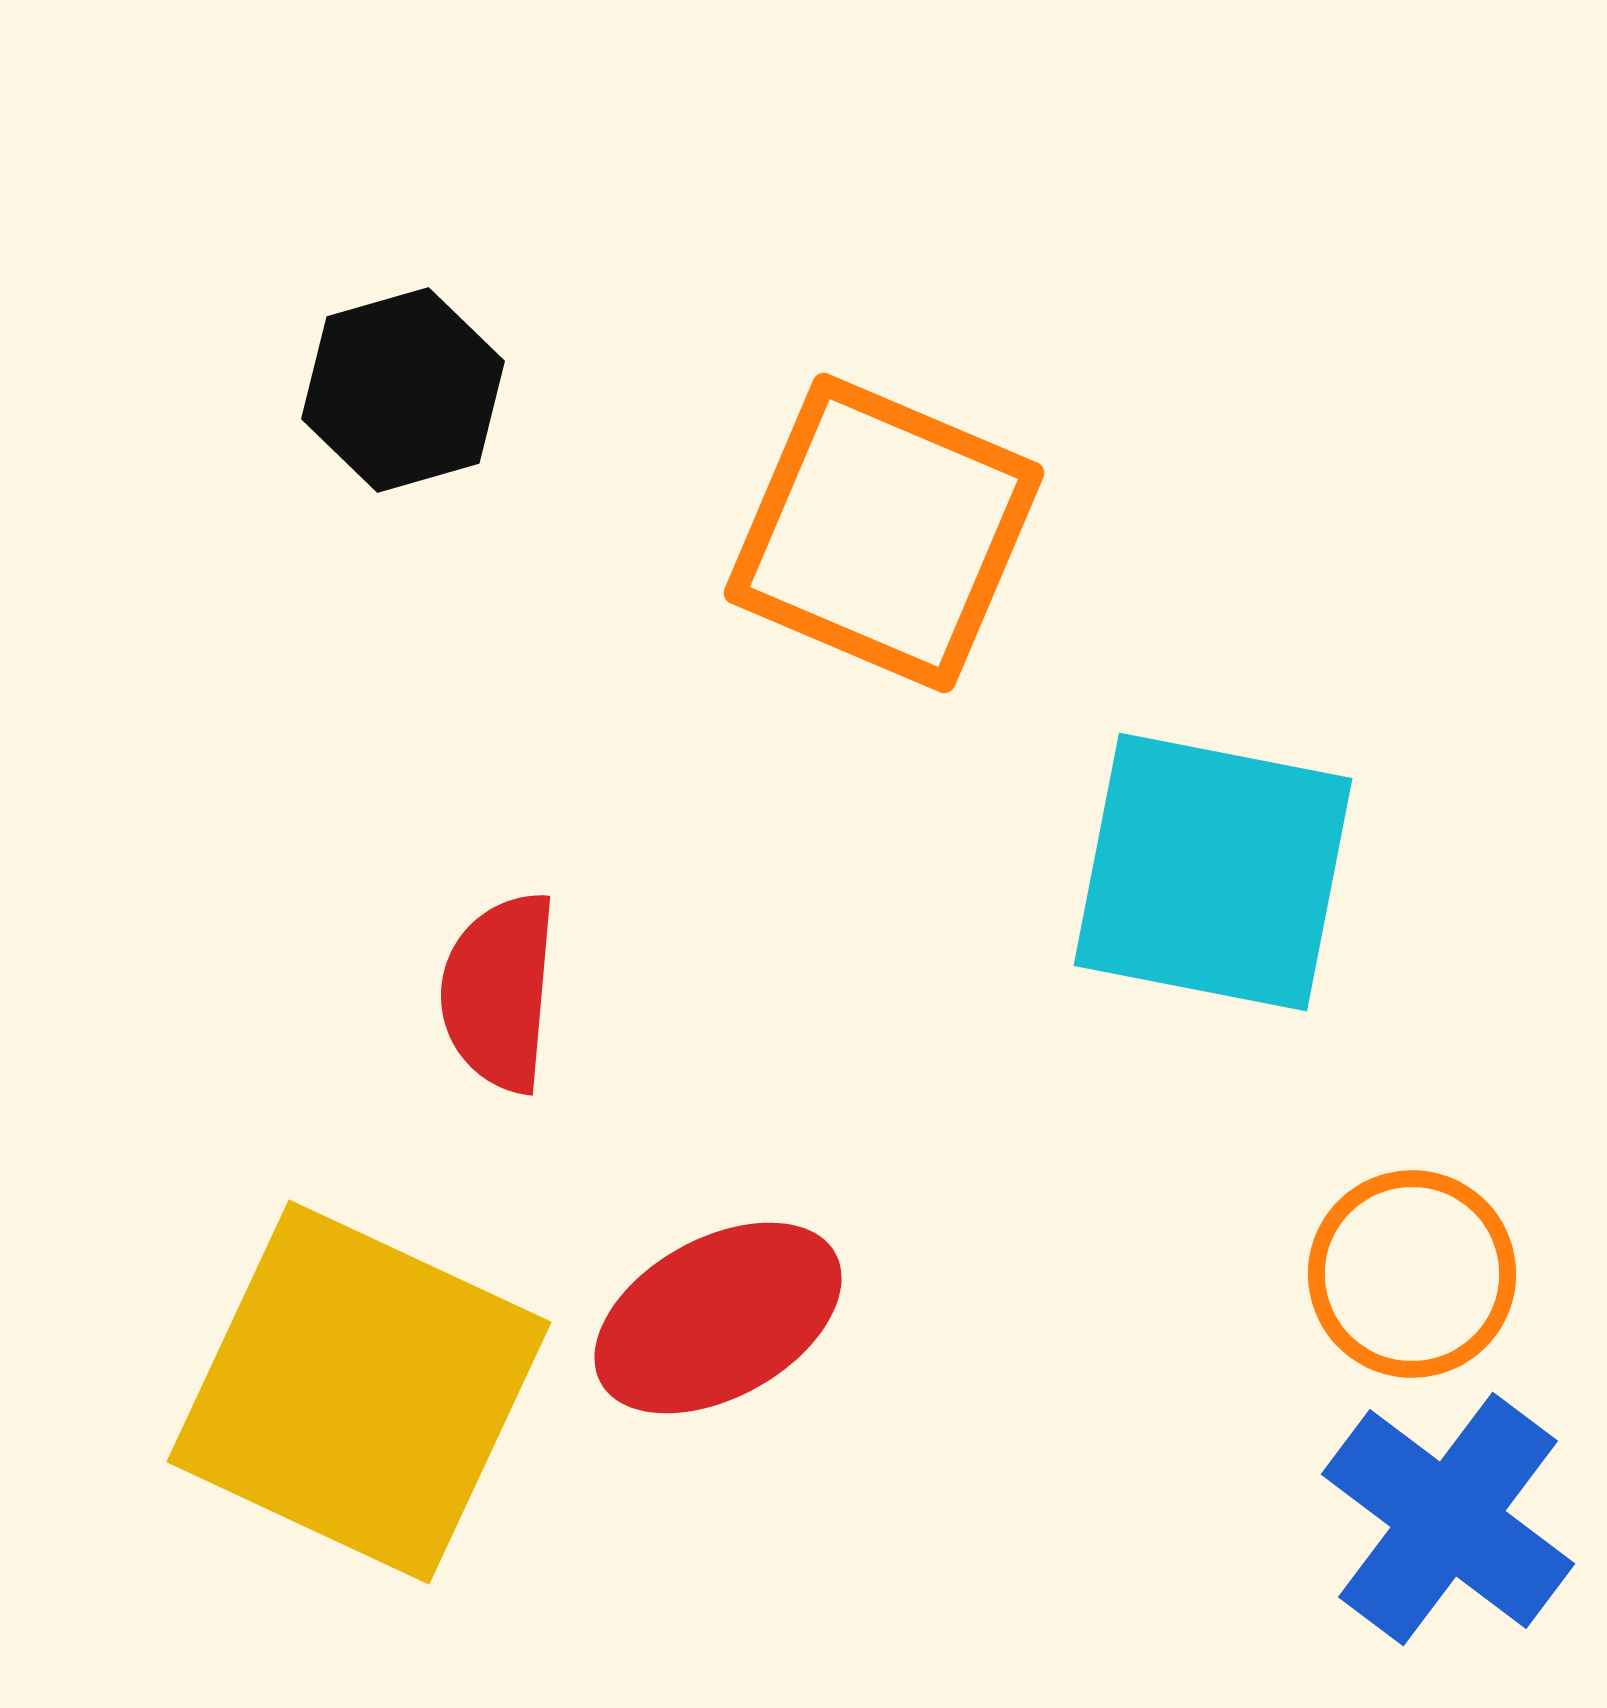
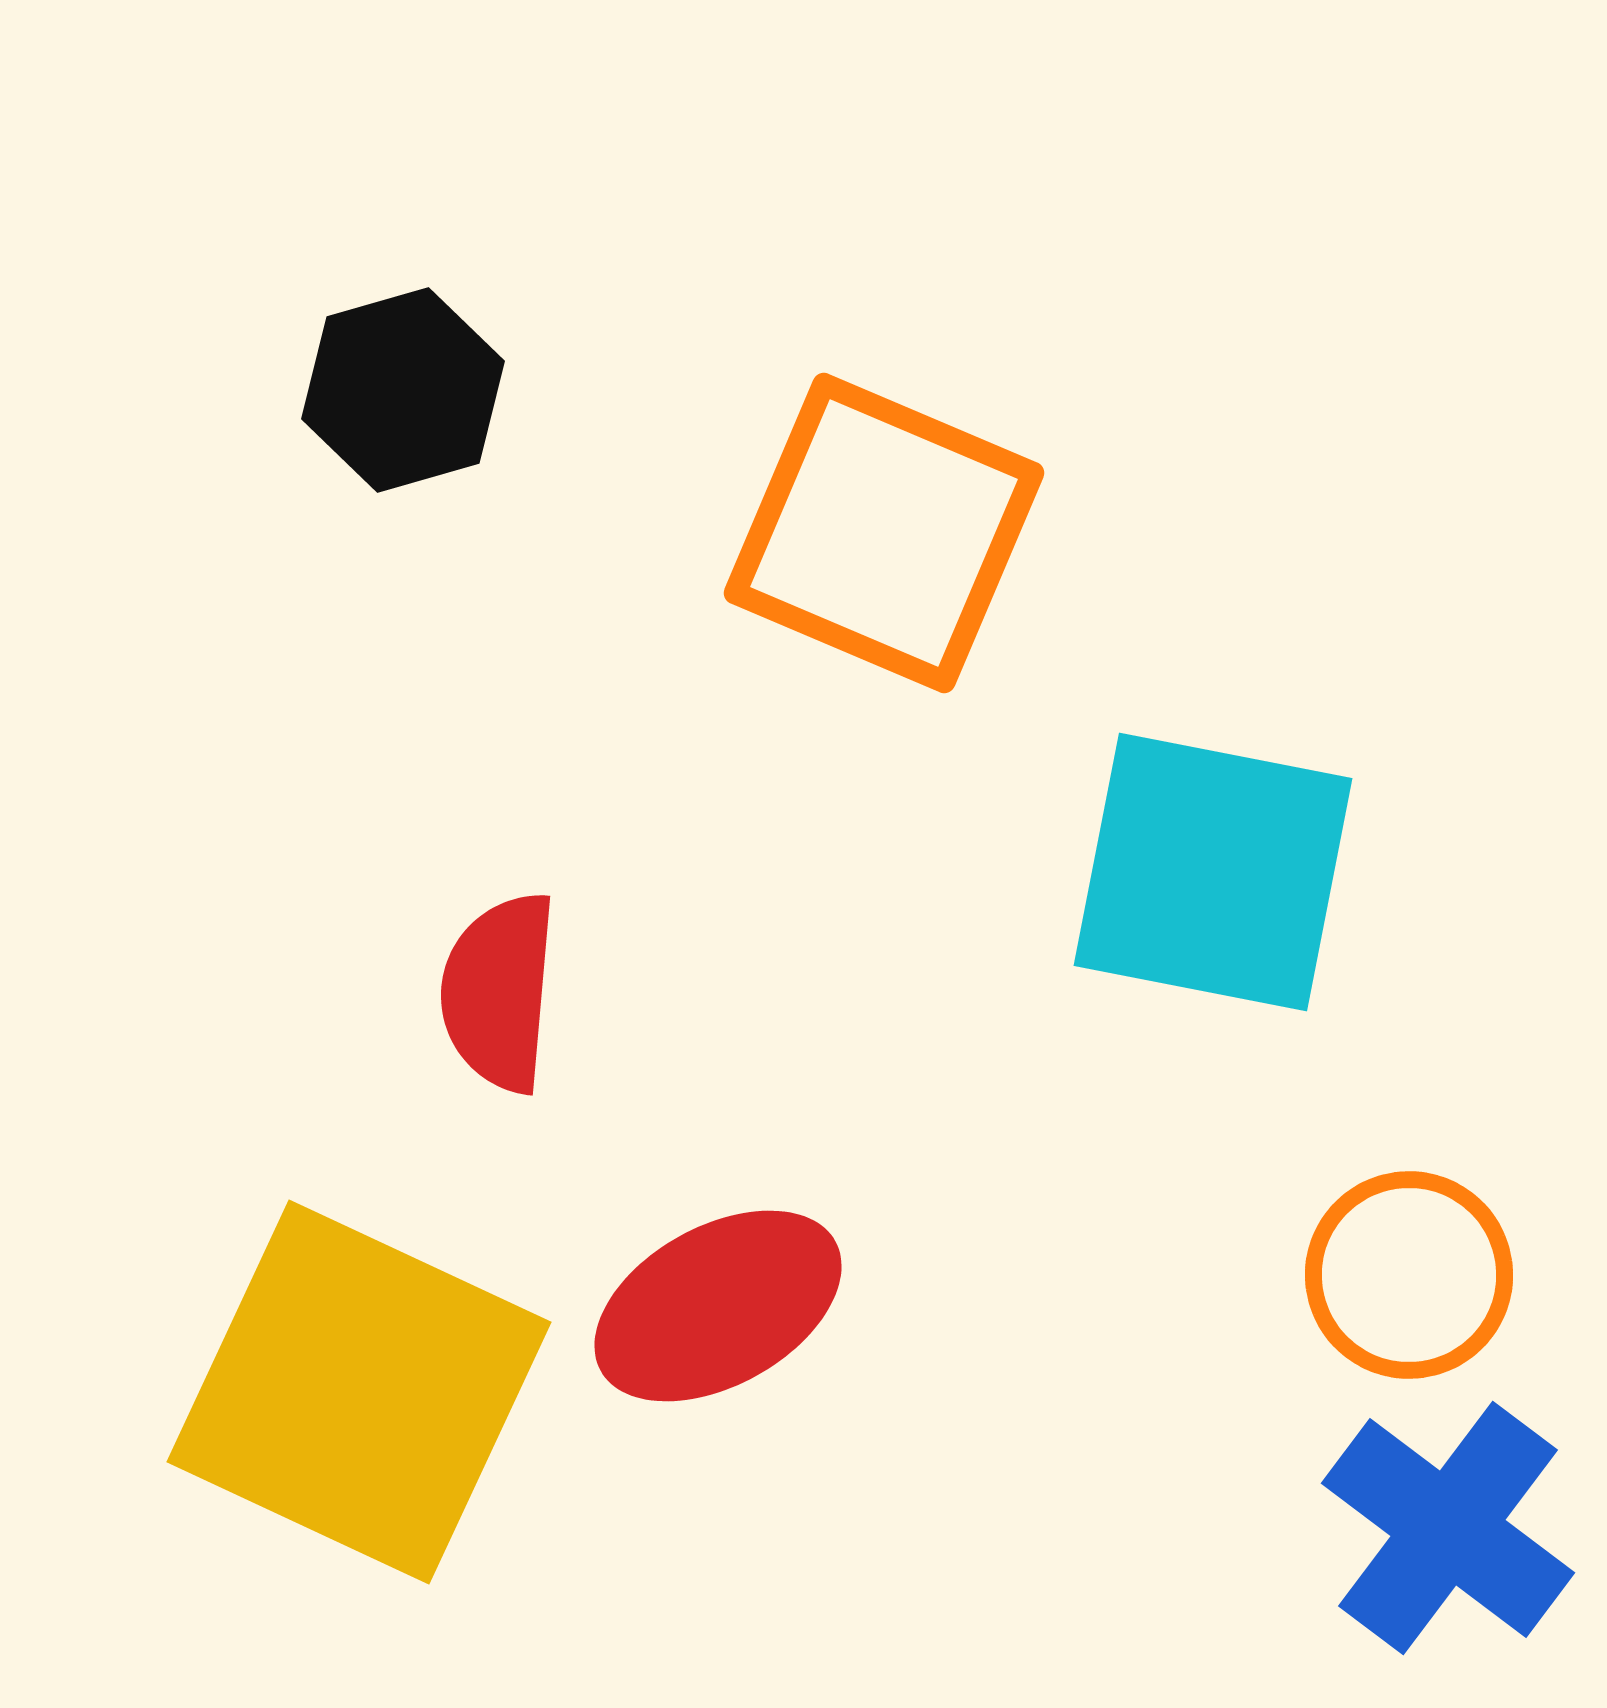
orange circle: moved 3 px left, 1 px down
red ellipse: moved 12 px up
blue cross: moved 9 px down
